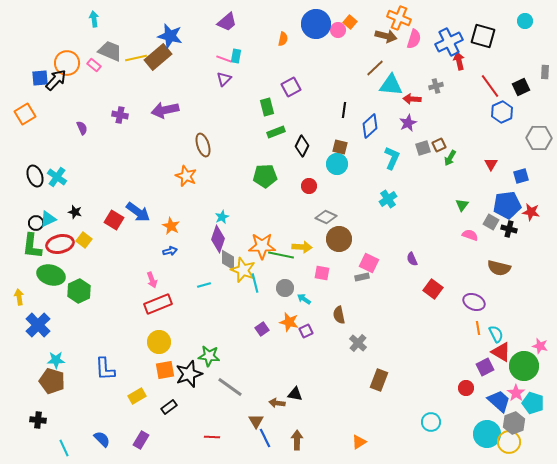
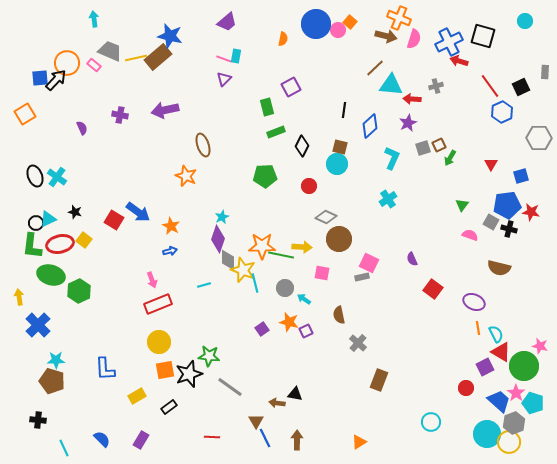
red arrow at (459, 61): rotated 60 degrees counterclockwise
